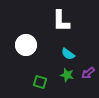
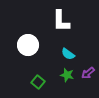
white circle: moved 2 px right
green square: moved 2 px left; rotated 24 degrees clockwise
